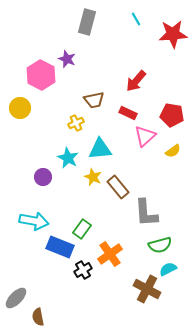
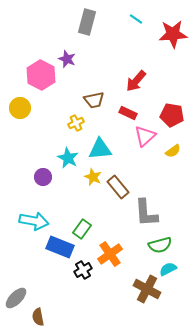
cyan line: rotated 24 degrees counterclockwise
